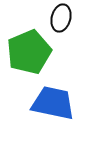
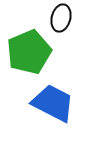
blue trapezoid: rotated 15 degrees clockwise
